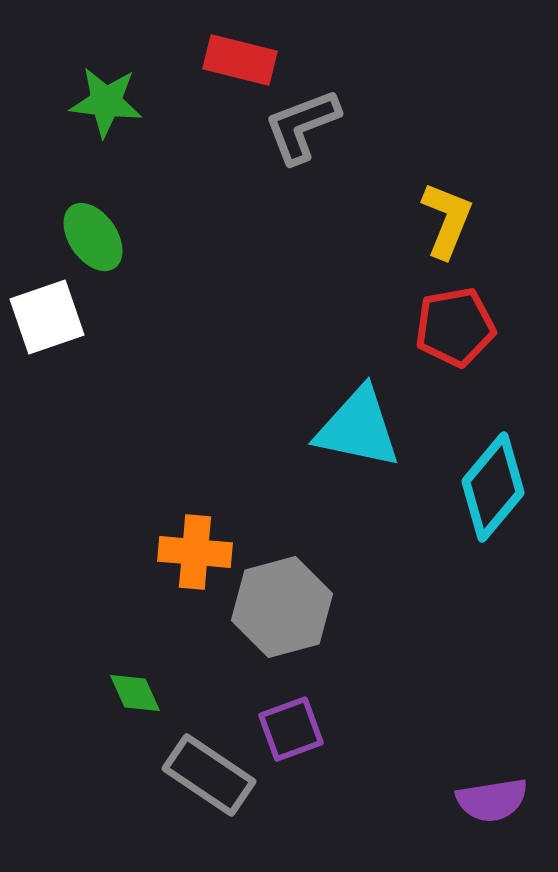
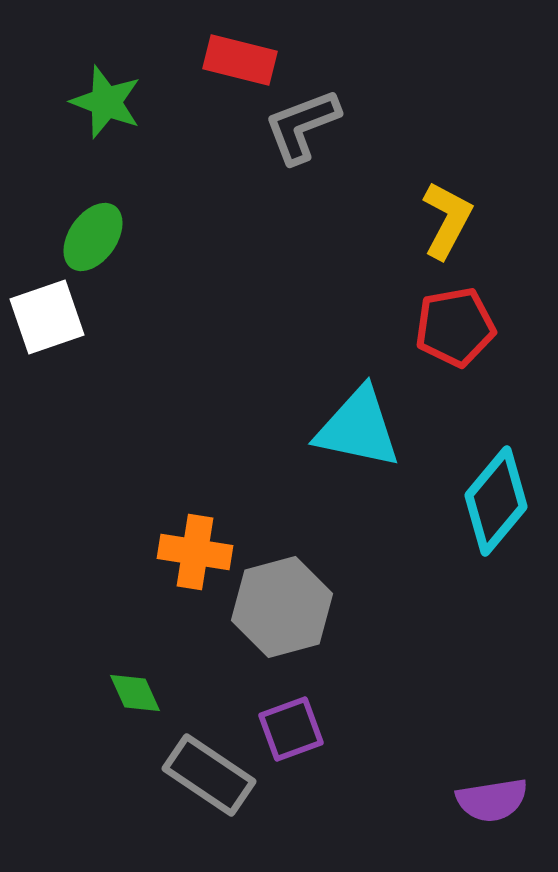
green star: rotated 14 degrees clockwise
yellow L-shape: rotated 6 degrees clockwise
green ellipse: rotated 70 degrees clockwise
cyan diamond: moved 3 px right, 14 px down
orange cross: rotated 4 degrees clockwise
